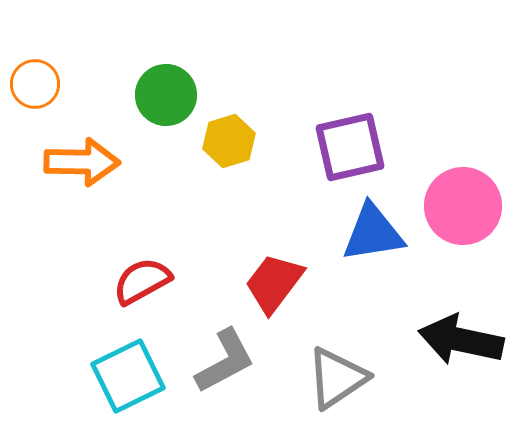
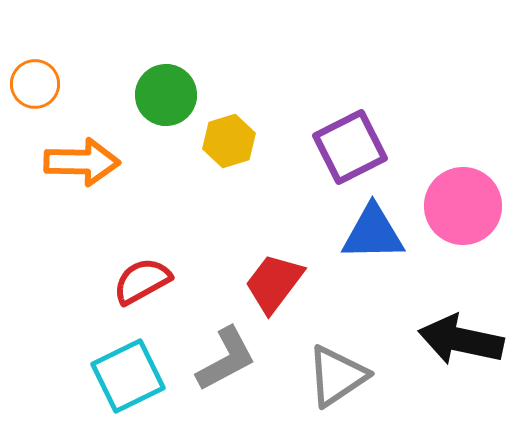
purple square: rotated 14 degrees counterclockwise
blue triangle: rotated 8 degrees clockwise
gray L-shape: moved 1 px right, 2 px up
gray triangle: moved 2 px up
